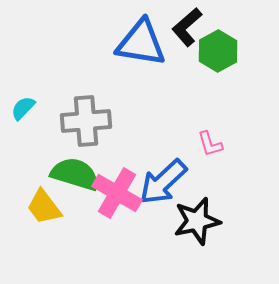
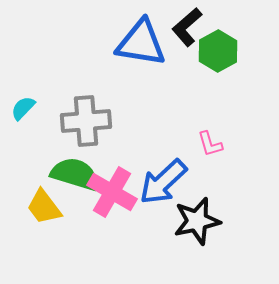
pink cross: moved 5 px left, 1 px up
